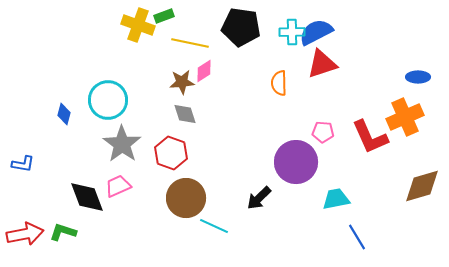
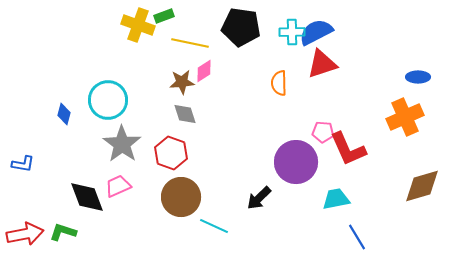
red L-shape: moved 22 px left, 12 px down
brown circle: moved 5 px left, 1 px up
